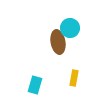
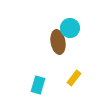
yellow rectangle: rotated 28 degrees clockwise
cyan rectangle: moved 3 px right
